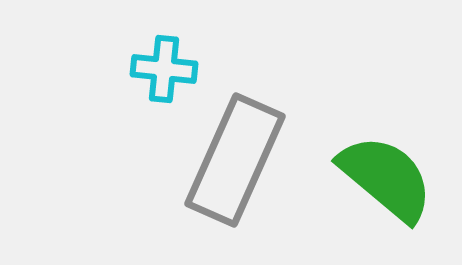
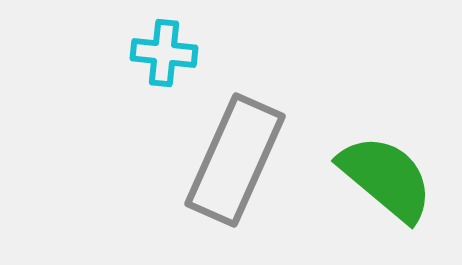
cyan cross: moved 16 px up
